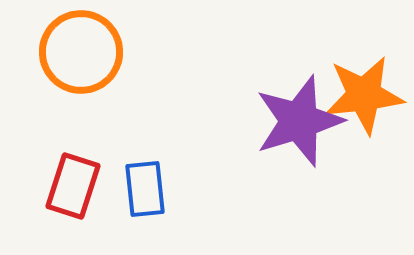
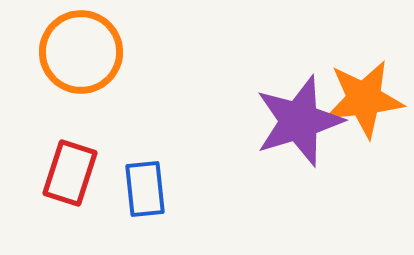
orange star: moved 4 px down
red rectangle: moved 3 px left, 13 px up
